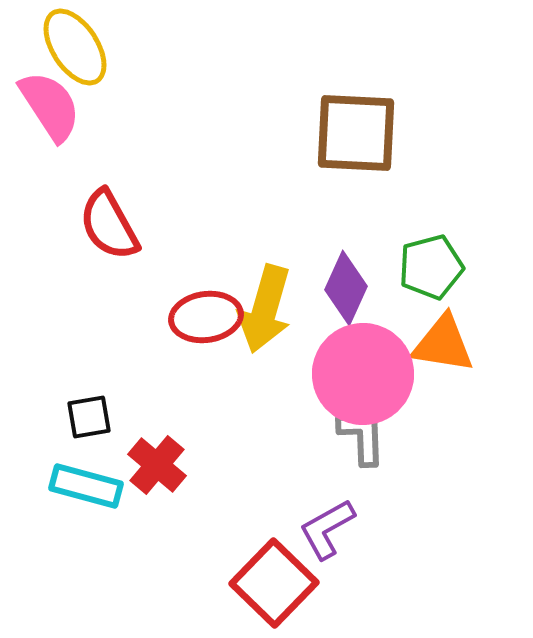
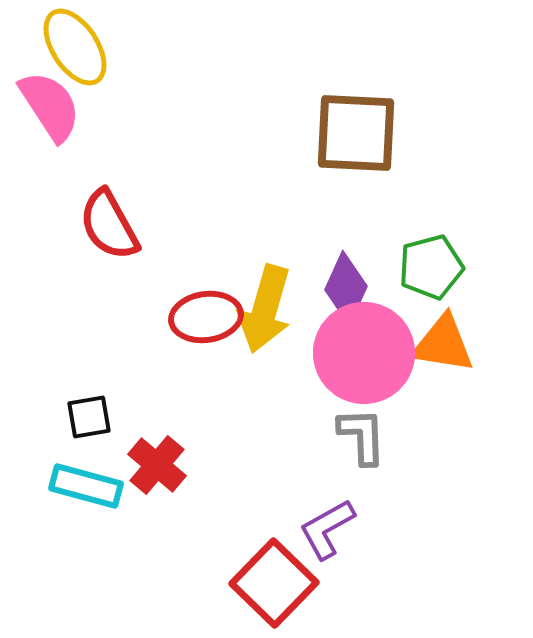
pink circle: moved 1 px right, 21 px up
